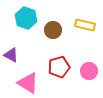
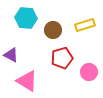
cyan hexagon: rotated 15 degrees counterclockwise
yellow rectangle: rotated 30 degrees counterclockwise
red pentagon: moved 3 px right, 9 px up
pink circle: moved 1 px down
pink triangle: moved 1 px left, 2 px up
